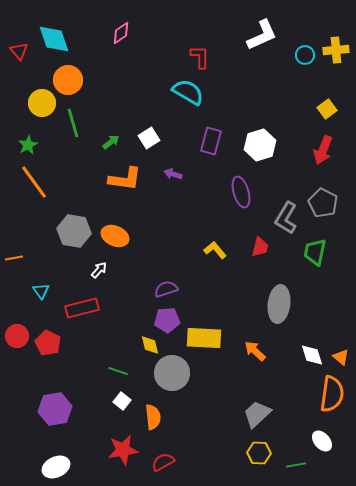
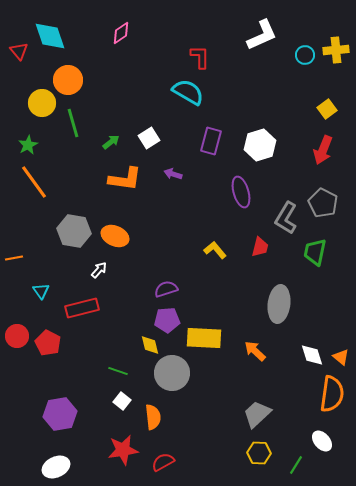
cyan diamond at (54, 39): moved 4 px left, 3 px up
purple hexagon at (55, 409): moved 5 px right, 5 px down
green line at (296, 465): rotated 48 degrees counterclockwise
